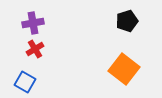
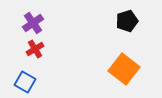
purple cross: rotated 25 degrees counterclockwise
